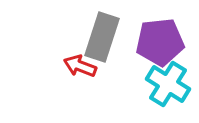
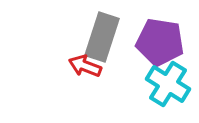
purple pentagon: rotated 15 degrees clockwise
red arrow: moved 5 px right
